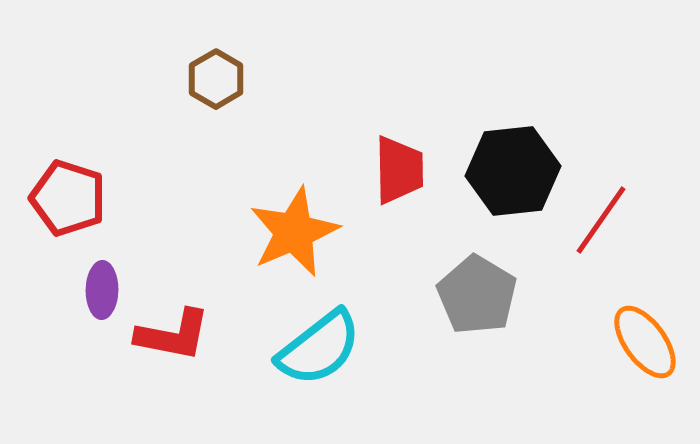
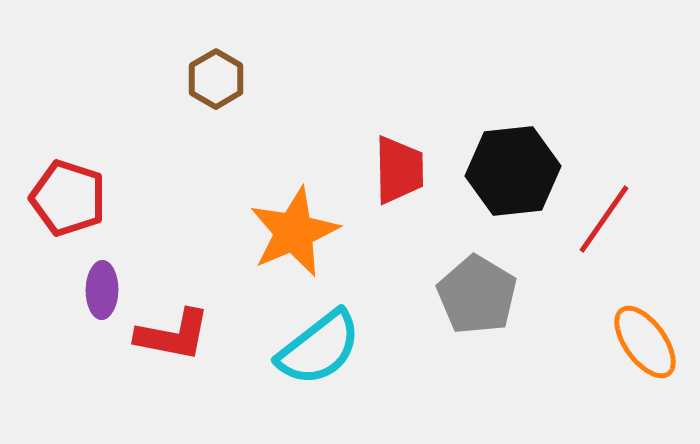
red line: moved 3 px right, 1 px up
